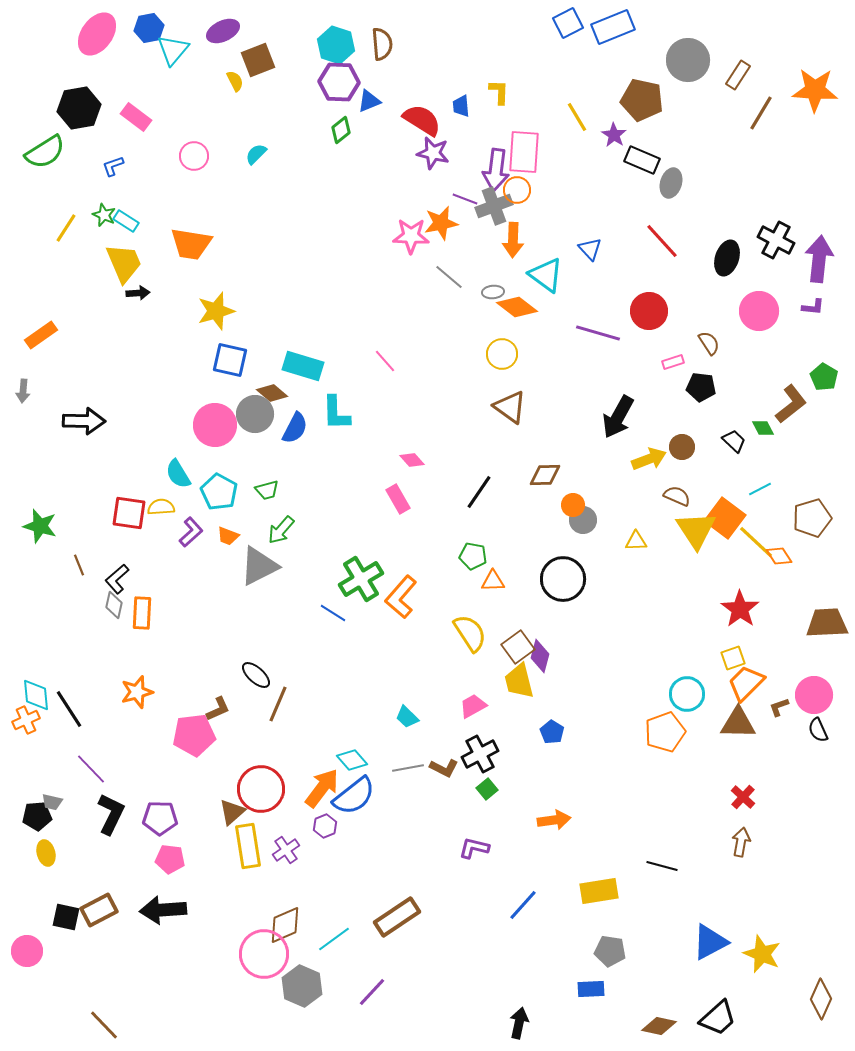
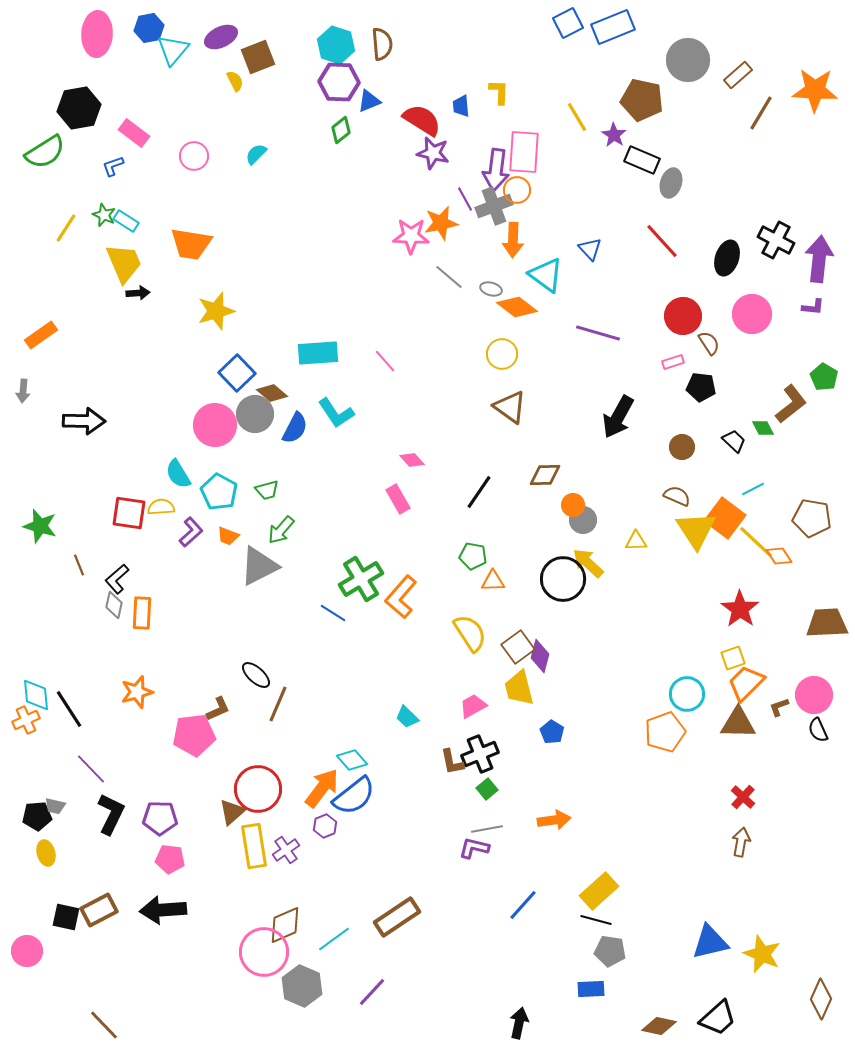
purple ellipse at (223, 31): moved 2 px left, 6 px down
pink ellipse at (97, 34): rotated 33 degrees counterclockwise
brown square at (258, 60): moved 3 px up
brown rectangle at (738, 75): rotated 16 degrees clockwise
pink rectangle at (136, 117): moved 2 px left, 16 px down
purple line at (465, 199): rotated 40 degrees clockwise
gray ellipse at (493, 292): moved 2 px left, 3 px up; rotated 20 degrees clockwise
red circle at (649, 311): moved 34 px right, 5 px down
pink circle at (759, 311): moved 7 px left, 3 px down
blue square at (230, 360): moved 7 px right, 13 px down; rotated 33 degrees clockwise
cyan rectangle at (303, 366): moved 15 px right, 13 px up; rotated 21 degrees counterclockwise
cyan L-shape at (336, 413): rotated 33 degrees counterclockwise
yellow arrow at (649, 459): moved 61 px left, 104 px down; rotated 116 degrees counterclockwise
cyan line at (760, 489): moved 7 px left
brown pentagon at (812, 518): rotated 27 degrees clockwise
yellow trapezoid at (519, 681): moved 7 px down
black cross at (480, 754): rotated 6 degrees clockwise
gray line at (408, 768): moved 79 px right, 61 px down
brown L-shape at (444, 768): moved 8 px right, 6 px up; rotated 52 degrees clockwise
red circle at (261, 789): moved 3 px left
gray trapezoid at (52, 802): moved 3 px right, 4 px down
yellow rectangle at (248, 846): moved 6 px right
black line at (662, 866): moved 66 px left, 54 px down
yellow rectangle at (599, 891): rotated 33 degrees counterclockwise
blue triangle at (710, 942): rotated 15 degrees clockwise
pink circle at (264, 954): moved 2 px up
